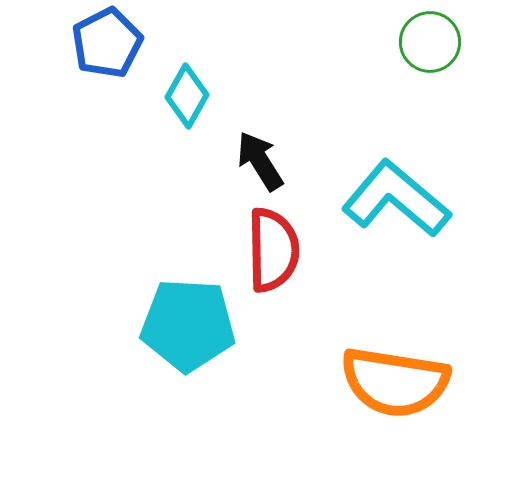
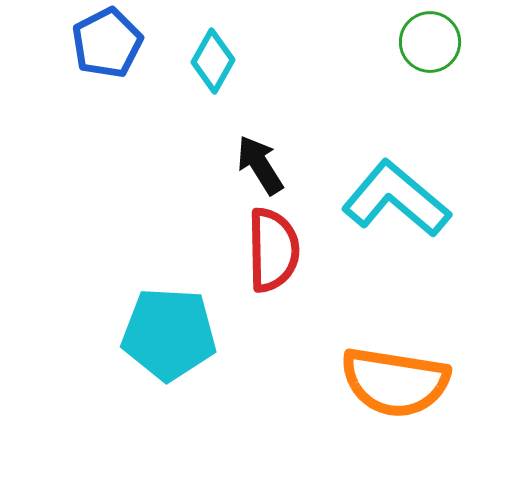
cyan diamond: moved 26 px right, 35 px up
black arrow: moved 4 px down
cyan pentagon: moved 19 px left, 9 px down
